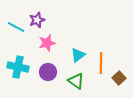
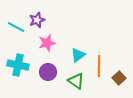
orange line: moved 2 px left, 3 px down
cyan cross: moved 2 px up
